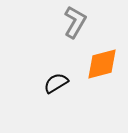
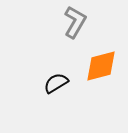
orange diamond: moved 1 px left, 2 px down
